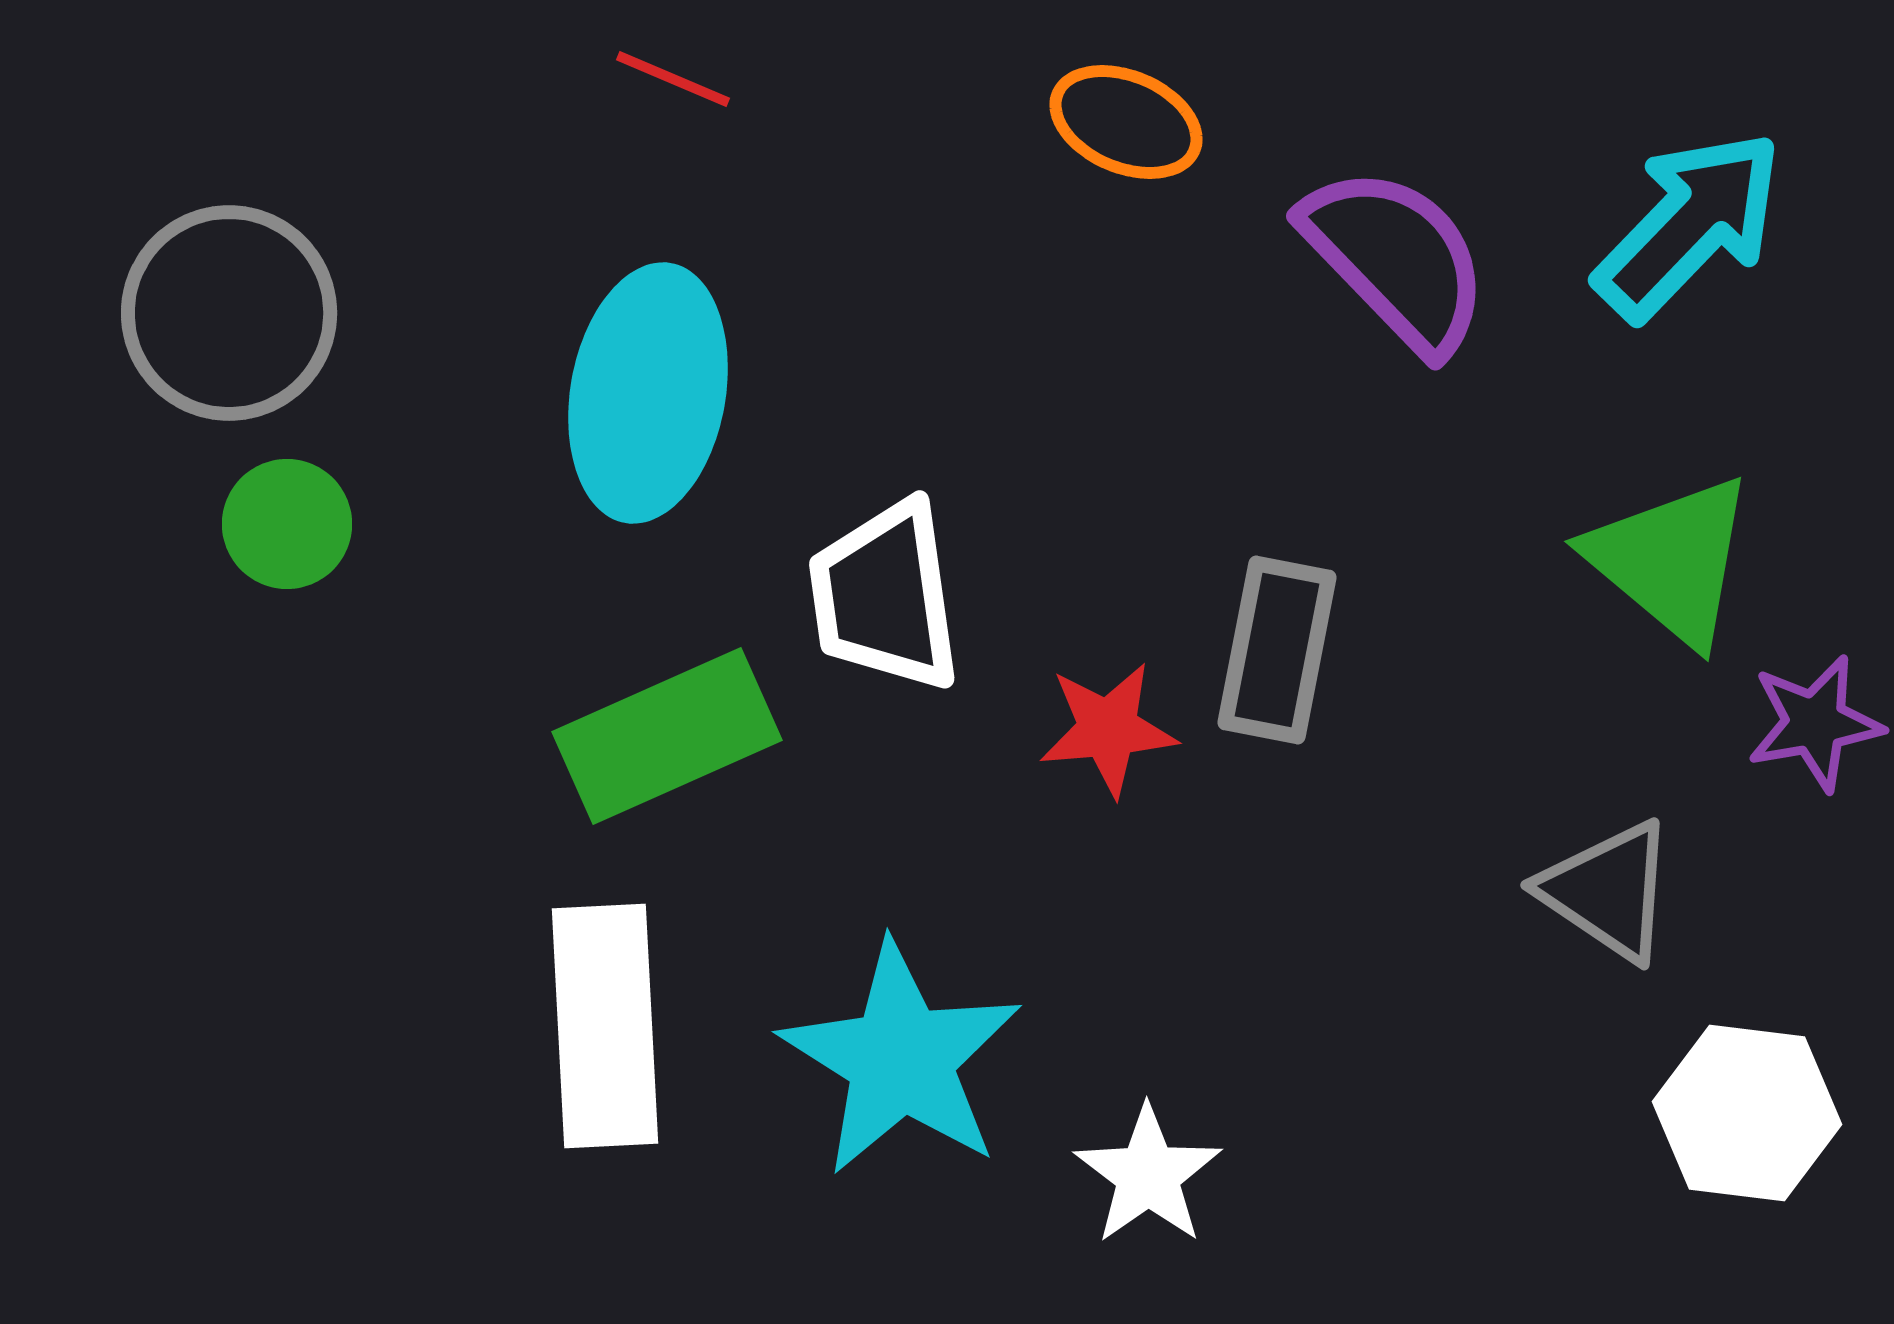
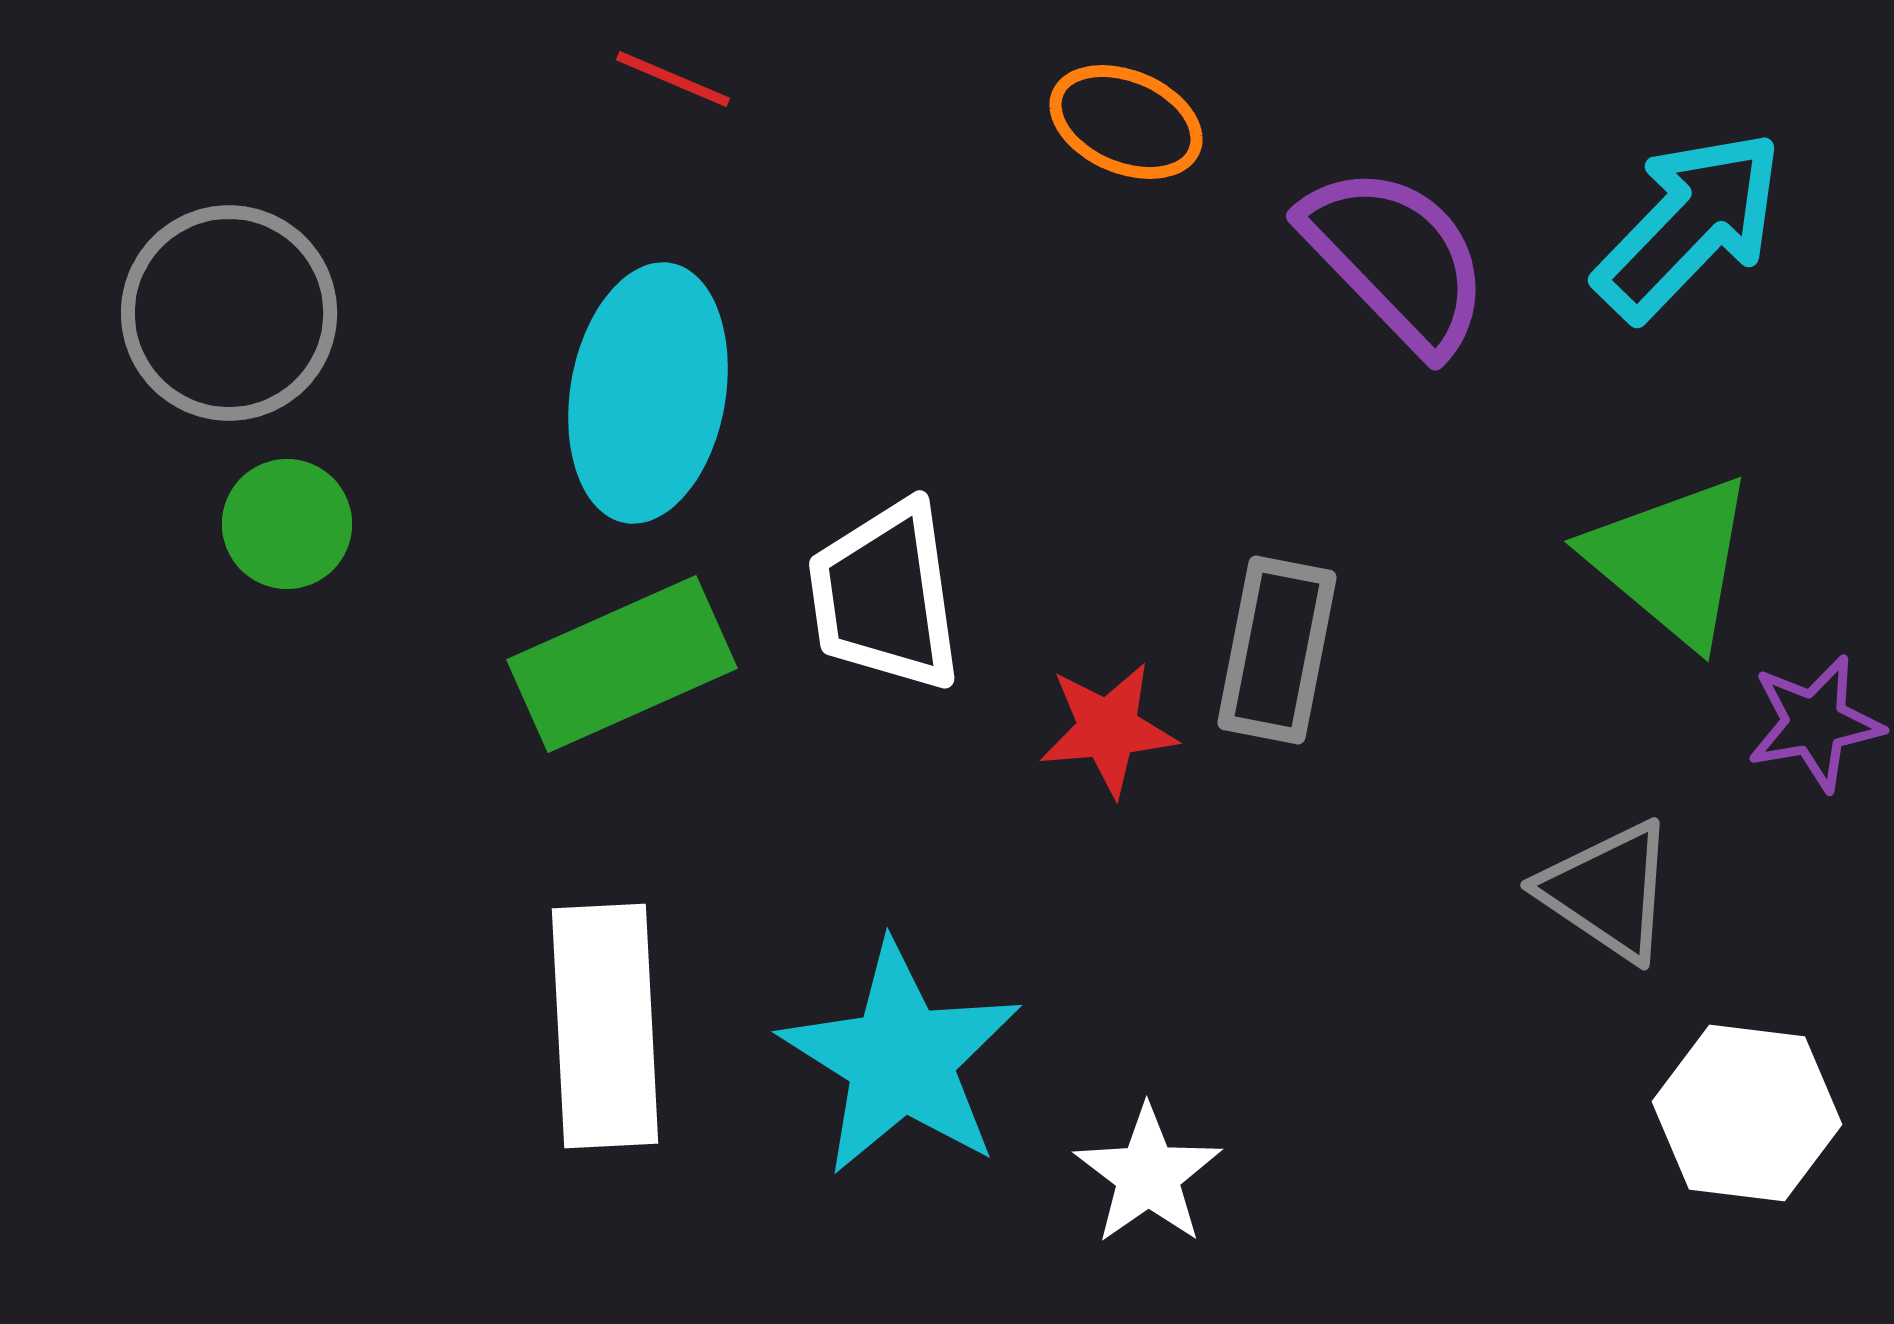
green rectangle: moved 45 px left, 72 px up
